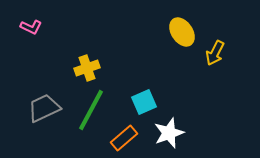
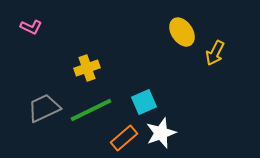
green line: rotated 36 degrees clockwise
white star: moved 8 px left
